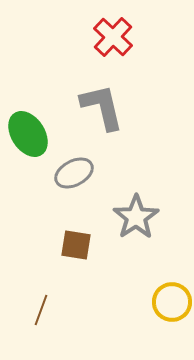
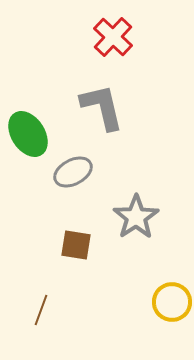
gray ellipse: moved 1 px left, 1 px up
